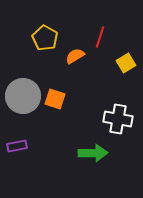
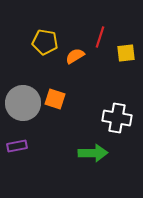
yellow pentagon: moved 4 px down; rotated 20 degrees counterclockwise
yellow square: moved 10 px up; rotated 24 degrees clockwise
gray circle: moved 7 px down
white cross: moved 1 px left, 1 px up
